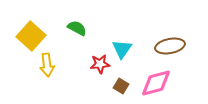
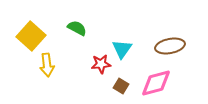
red star: moved 1 px right
